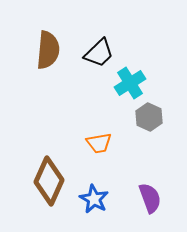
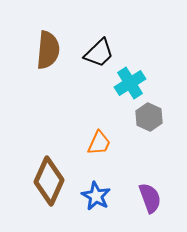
orange trapezoid: rotated 56 degrees counterclockwise
blue star: moved 2 px right, 3 px up
